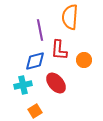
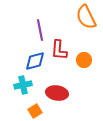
orange semicircle: moved 16 px right; rotated 30 degrees counterclockwise
red ellipse: moved 1 px right, 10 px down; rotated 40 degrees counterclockwise
